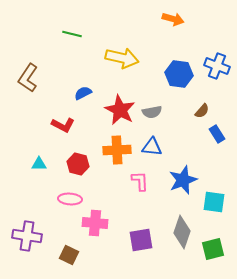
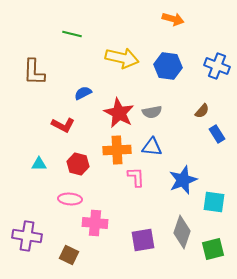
blue hexagon: moved 11 px left, 8 px up
brown L-shape: moved 6 px right, 6 px up; rotated 32 degrees counterclockwise
red star: moved 1 px left, 3 px down
pink L-shape: moved 4 px left, 4 px up
purple square: moved 2 px right
